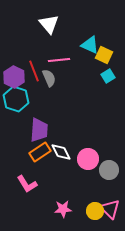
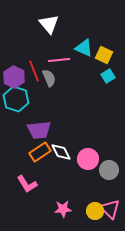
cyan triangle: moved 6 px left, 3 px down
purple trapezoid: rotated 80 degrees clockwise
